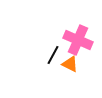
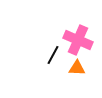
orange triangle: moved 7 px right, 4 px down; rotated 24 degrees counterclockwise
